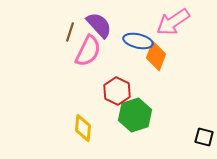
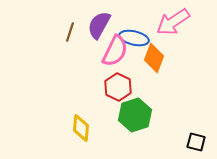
purple semicircle: rotated 108 degrees counterclockwise
blue ellipse: moved 4 px left, 3 px up
pink semicircle: moved 27 px right
orange diamond: moved 2 px left, 2 px down
red hexagon: moved 1 px right, 4 px up
yellow diamond: moved 2 px left
black square: moved 8 px left, 5 px down
